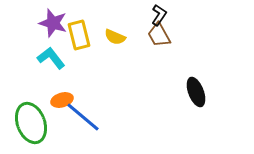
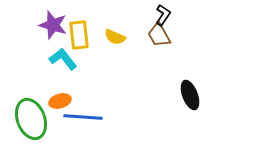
black L-shape: moved 4 px right
purple star: moved 2 px down
yellow rectangle: rotated 8 degrees clockwise
cyan L-shape: moved 12 px right, 1 px down
black ellipse: moved 6 px left, 3 px down
orange ellipse: moved 2 px left, 1 px down
blue line: rotated 36 degrees counterclockwise
green ellipse: moved 4 px up
